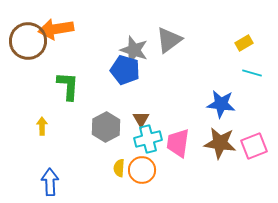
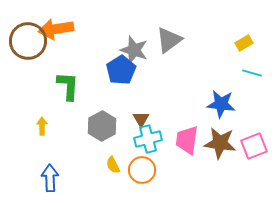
blue pentagon: moved 4 px left; rotated 24 degrees clockwise
gray hexagon: moved 4 px left, 1 px up
pink trapezoid: moved 9 px right, 3 px up
yellow semicircle: moved 6 px left, 3 px up; rotated 30 degrees counterclockwise
blue arrow: moved 4 px up
